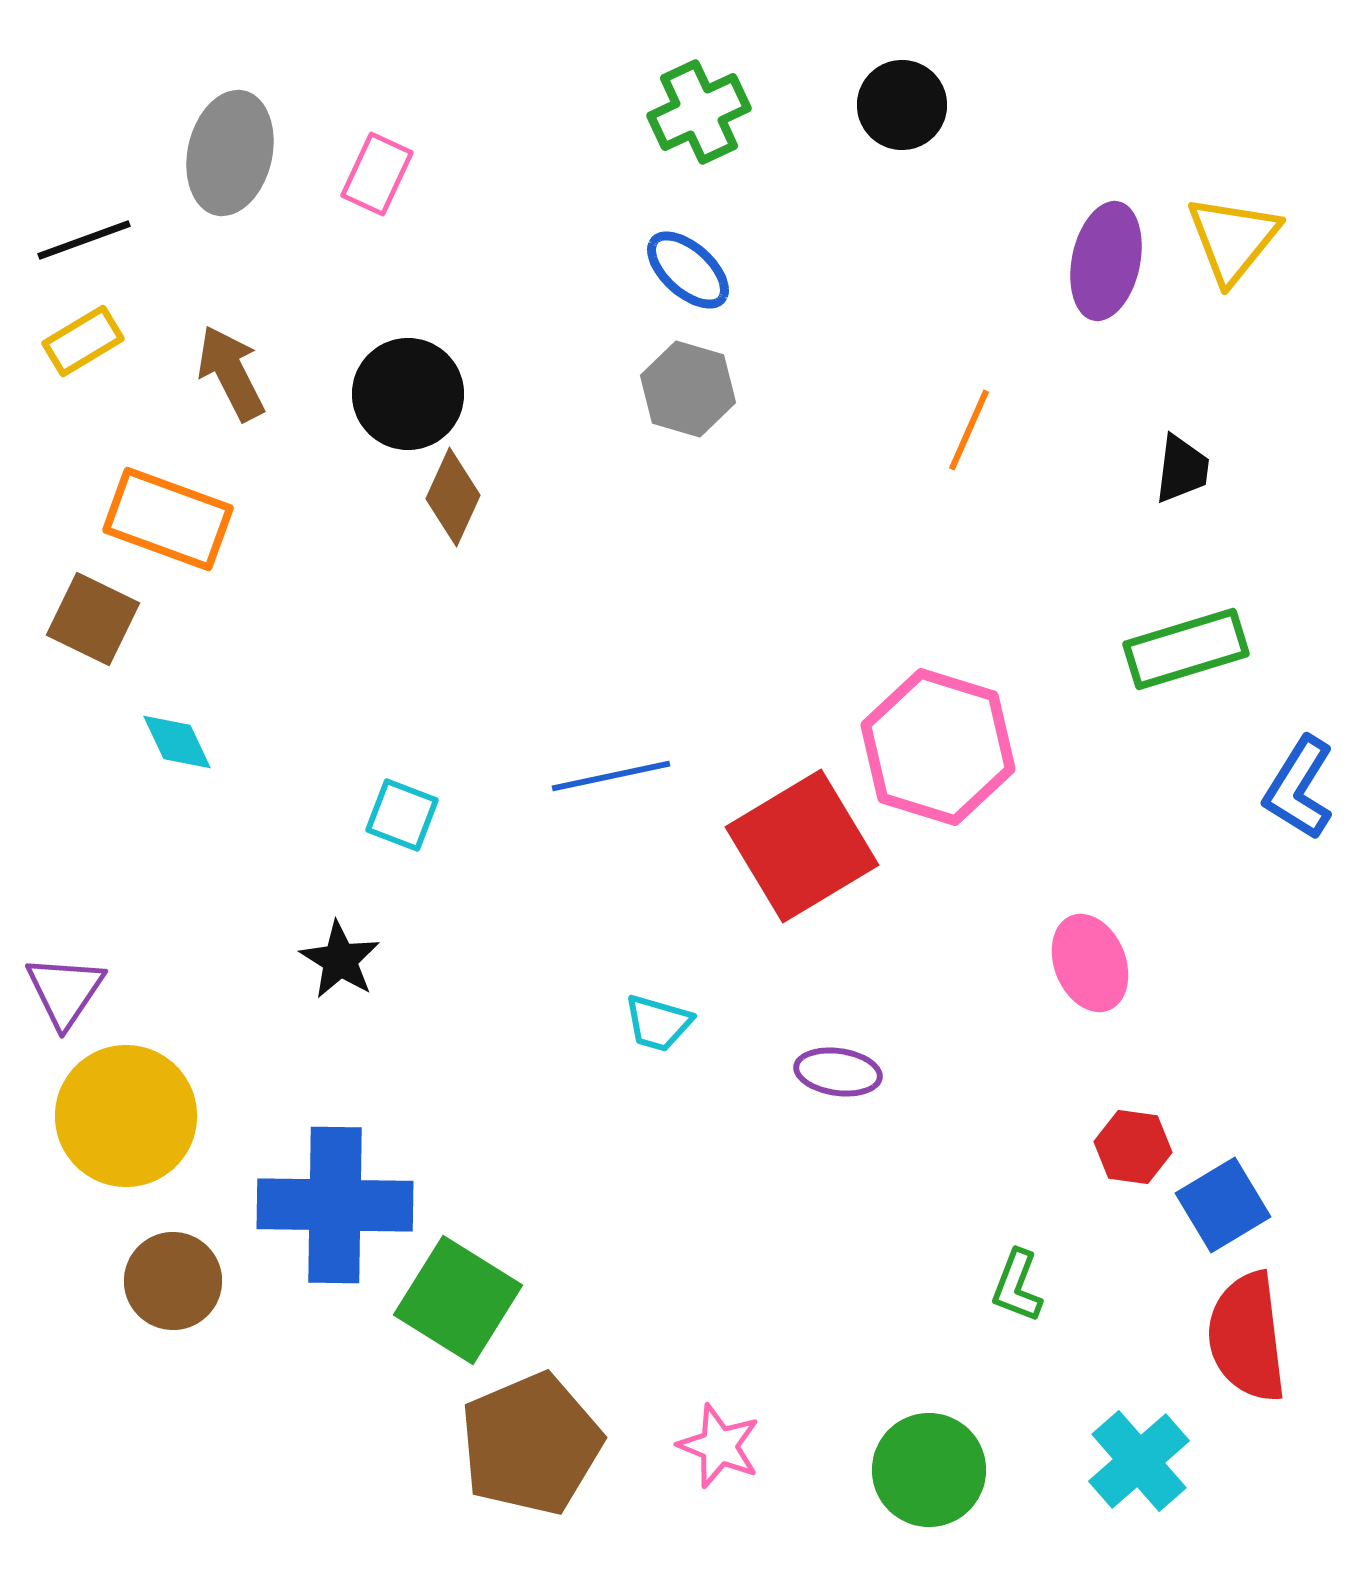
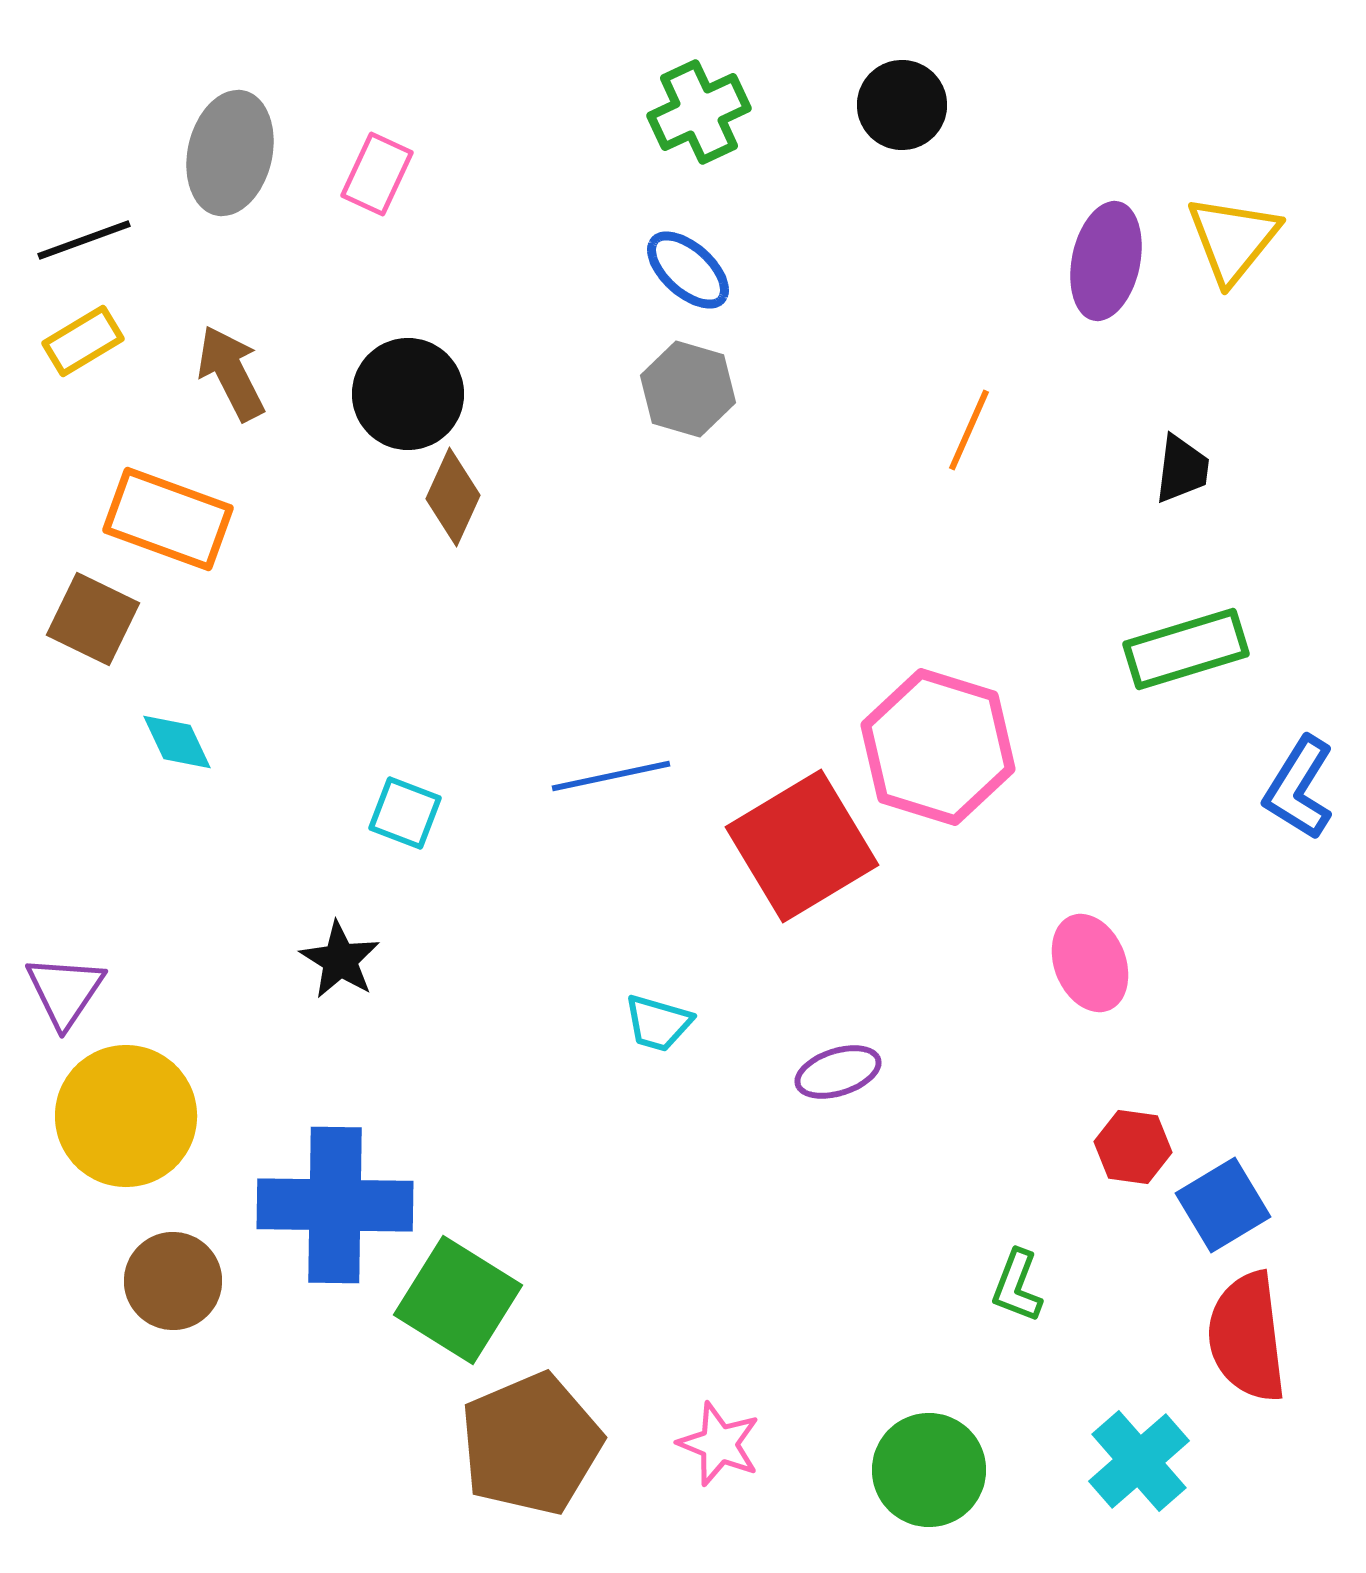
cyan square at (402, 815): moved 3 px right, 2 px up
purple ellipse at (838, 1072): rotated 26 degrees counterclockwise
pink star at (719, 1446): moved 2 px up
